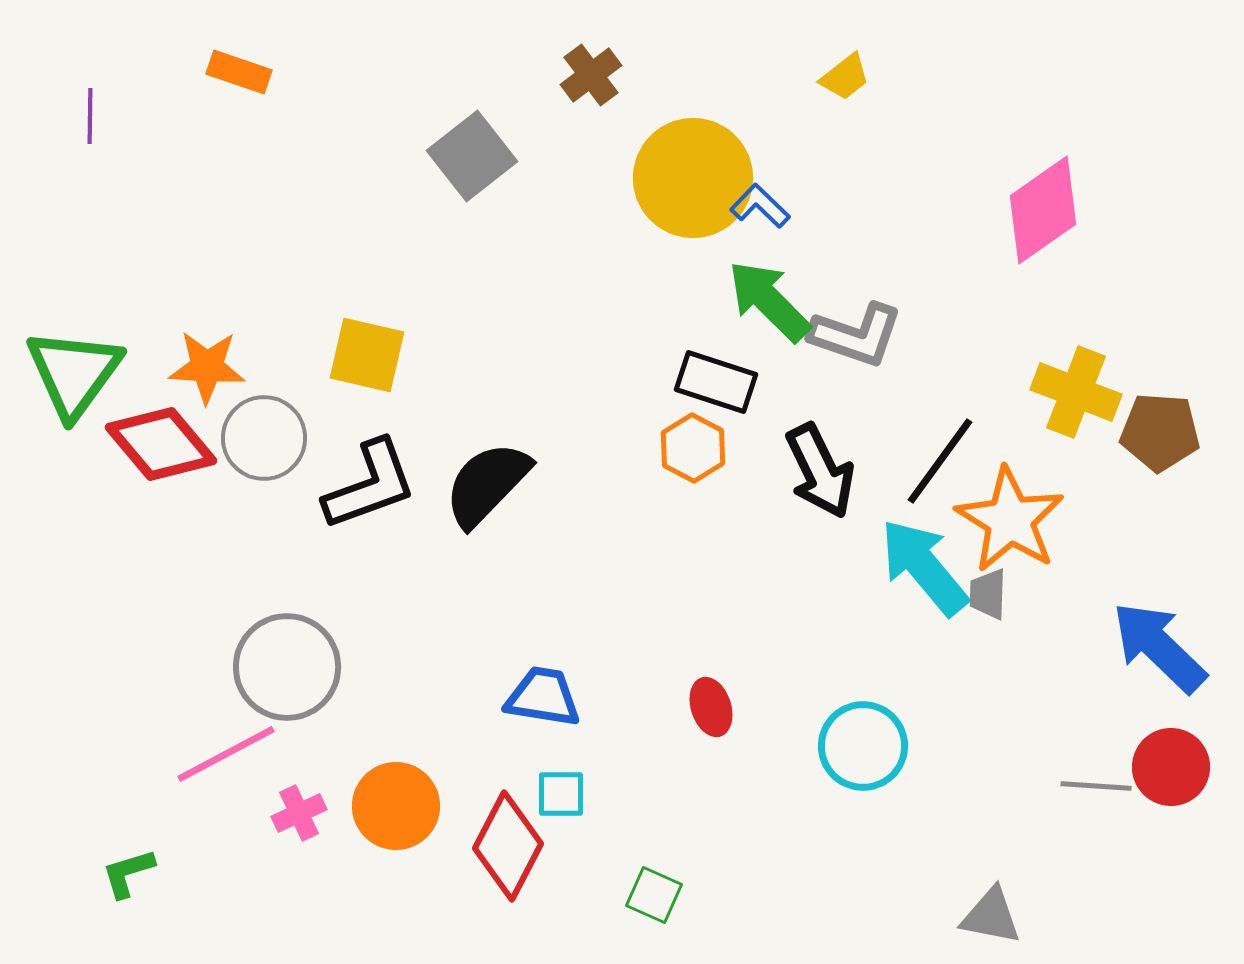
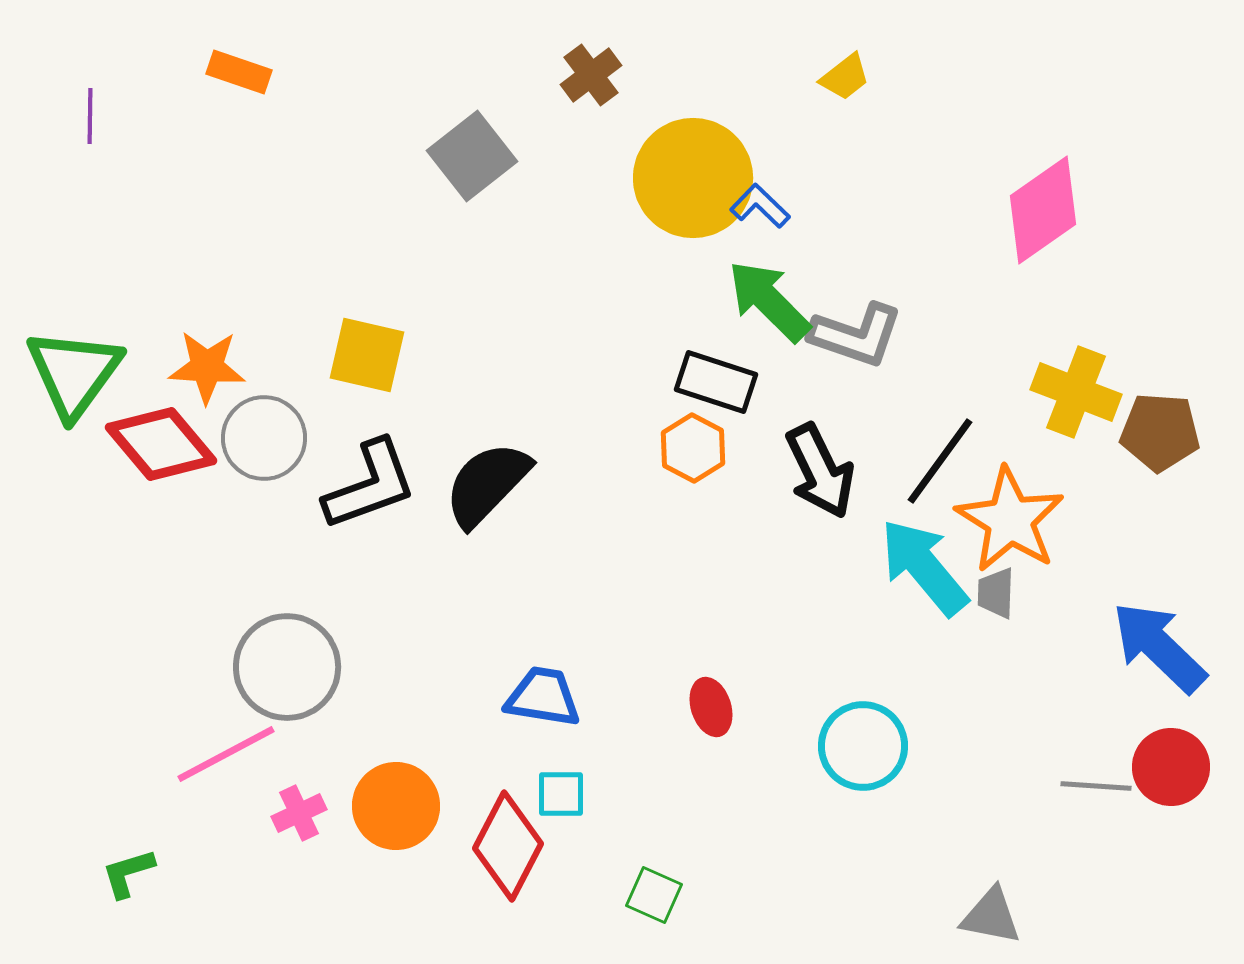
gray trapezoid at (988, 594): moved 8 px right, 1 px up
